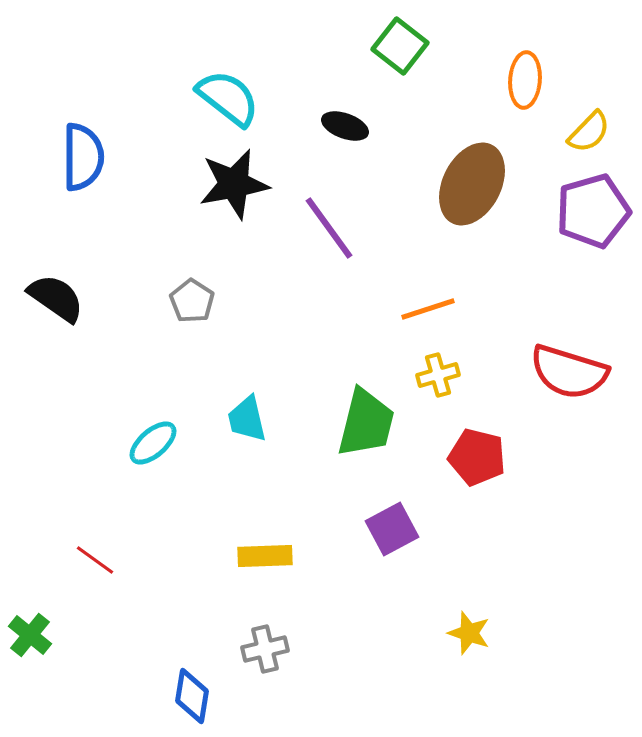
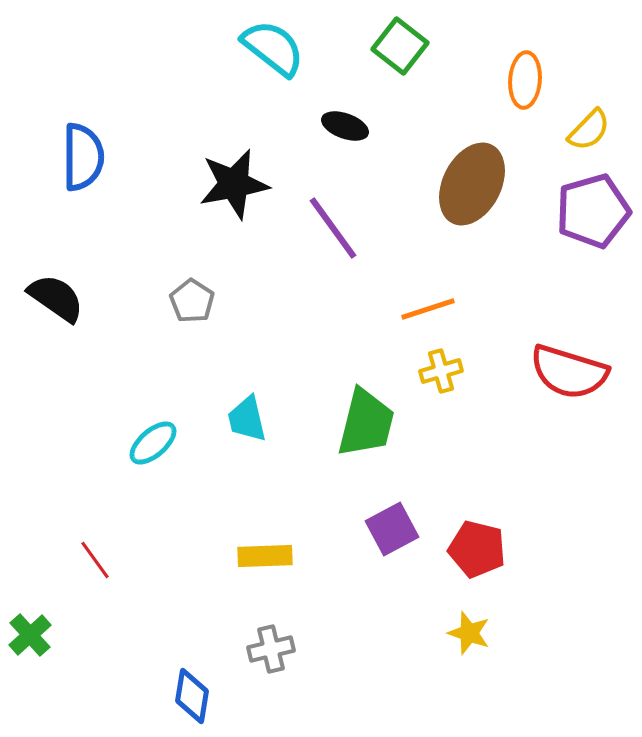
cyan semicircle: moved 45 px right, 50 px up
yellow semicircle: moved 2 px up
purple line: moved 4 px right
yellow cross: moved 3 px right, 4 px up
red pentagon: moved 92 px down
red line: rotated 18 degrees clockwise
green cross: rotated 9 degrees clockwise
gray cross: moved 6 px right
